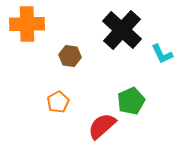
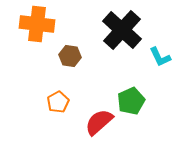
orange cross: moved 10 px right; rotated 8 degrees clockwise
cyan L-shape: moved 2 px left, 3 px down
red semicircle: moved 3 px left, 4 px up
